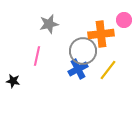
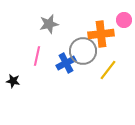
blue cross: moved 12 px left, 6 px up
